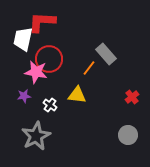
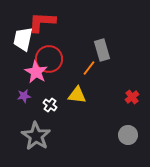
gray rectangle: moved 4 px left, 4 px up; rotated 25 degrees clockwise
pink star: rotated 20 degrees clockwise
gray star: rotated 12 degrees counterclockwise
